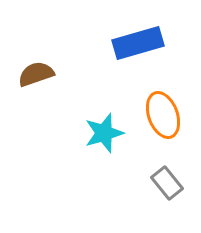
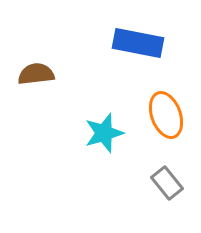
blue rectangle: rotated 27 degrees clockwise
brown semicircle: rotated 12 degrees clockwise
orange ellipse: moved 3 px right
